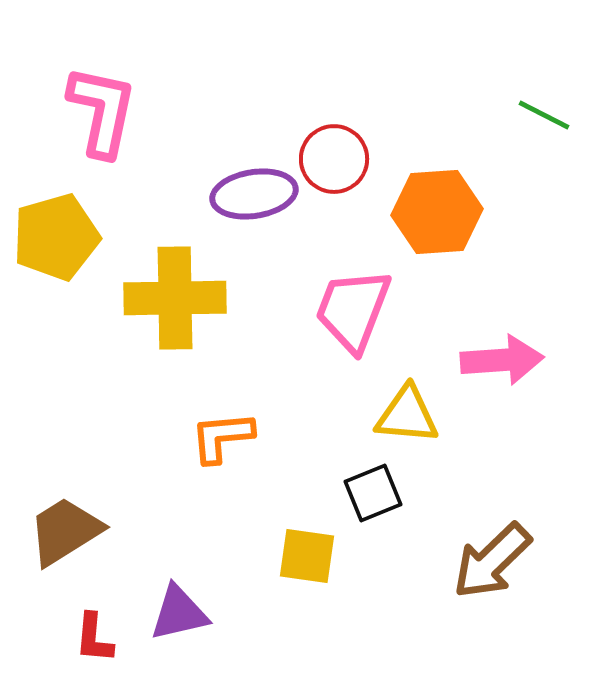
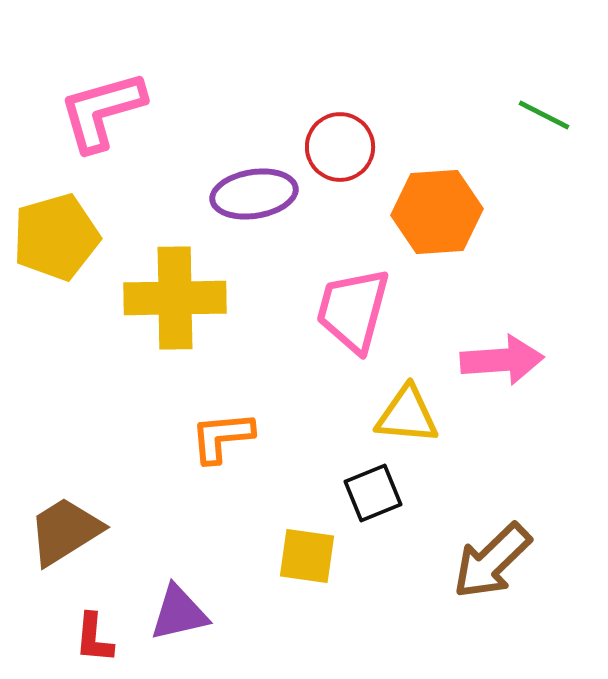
pink L-shape: rotated 118 degrees counterclockwise
red circle: moved 6 px right, 12 px up
pink trapezoid: rotated 6 degrees counterclockwise
